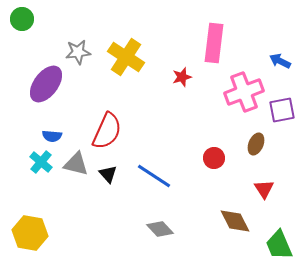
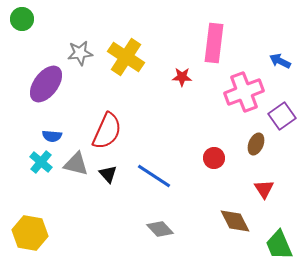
gray star: moved 2 px right, 1 px down
red star: rotated 18 degrees clockwise
purple square: moved 6 px down; rotated 24 degrees counterclockwise
